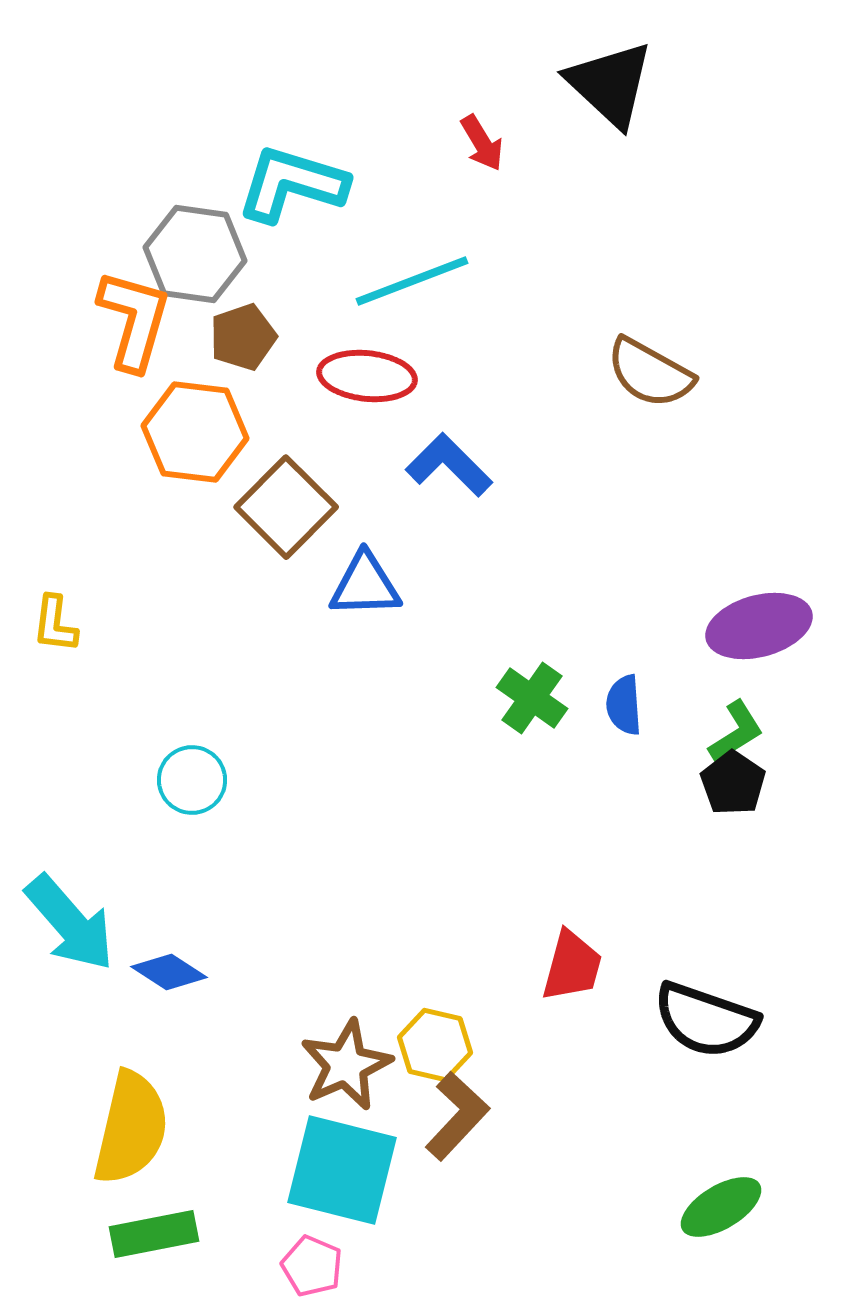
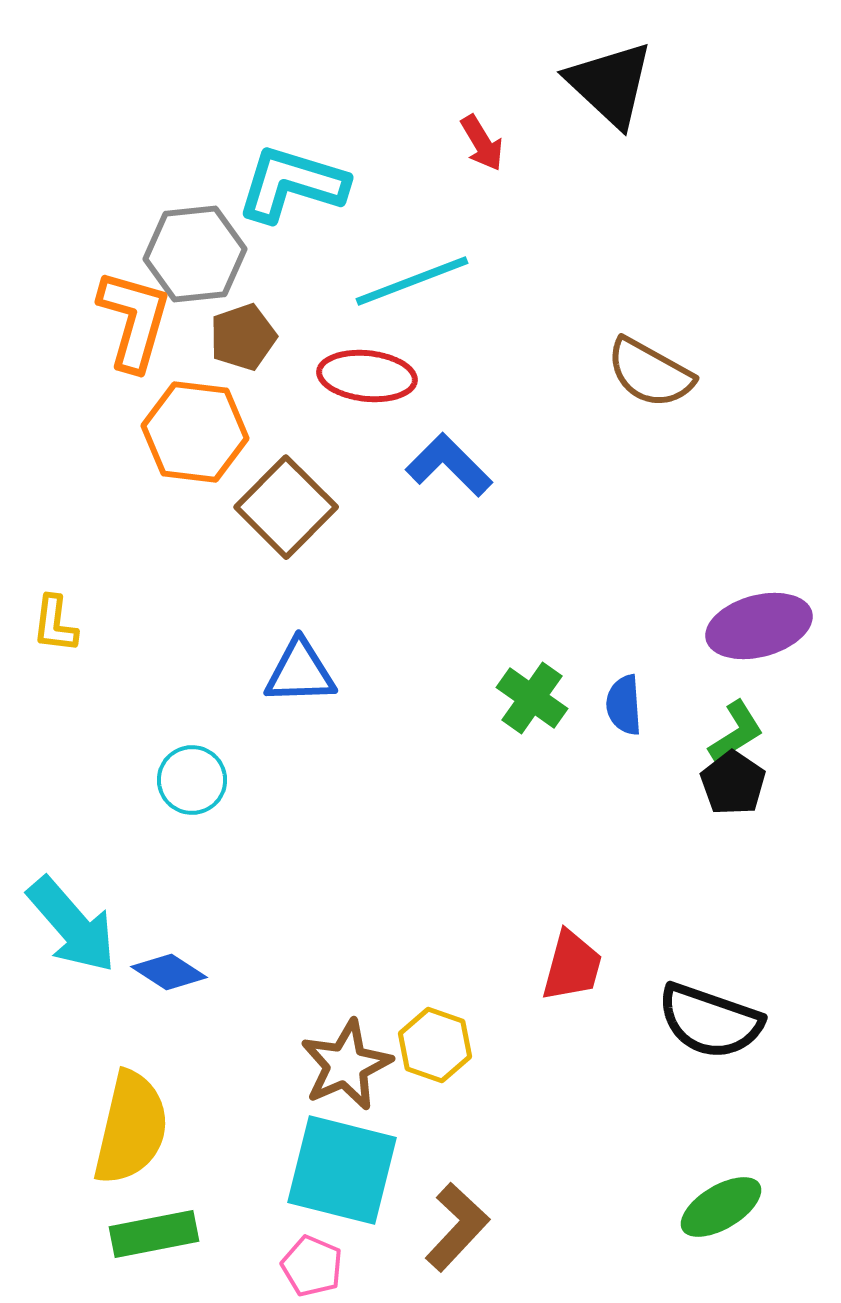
gray hexagon: rotated 14 degrees counterclockwise
blue triangle: moved 65 px left, 87 px down
cyan arrow: moved 2 px right, 2 px down
black semicircle: moved 4 px right, 1 px down
yellow hexagon: rotated 6 degrees clockwise
brown L-shape: moved 111 px down
